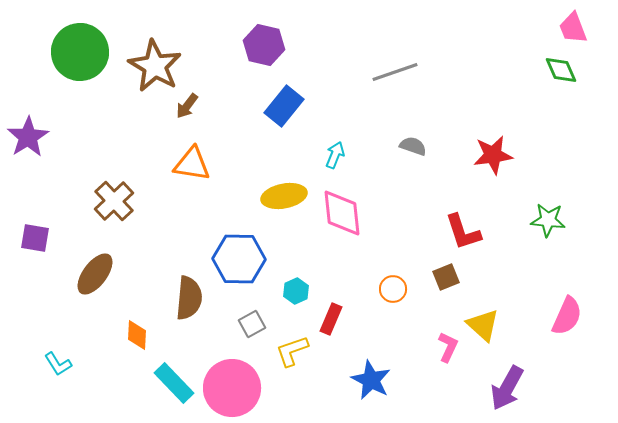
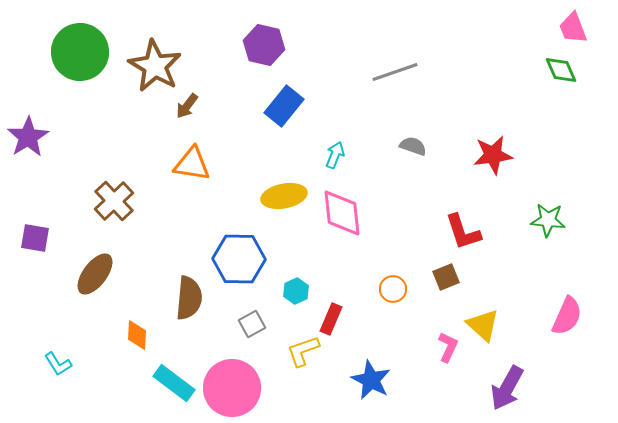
yellow L-shape: moved 11 px right
cyan rectangle: rotated 9 degrees counterclockwise
